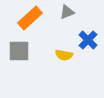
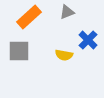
orange rectangle: moved 1 px left, 1 px up
